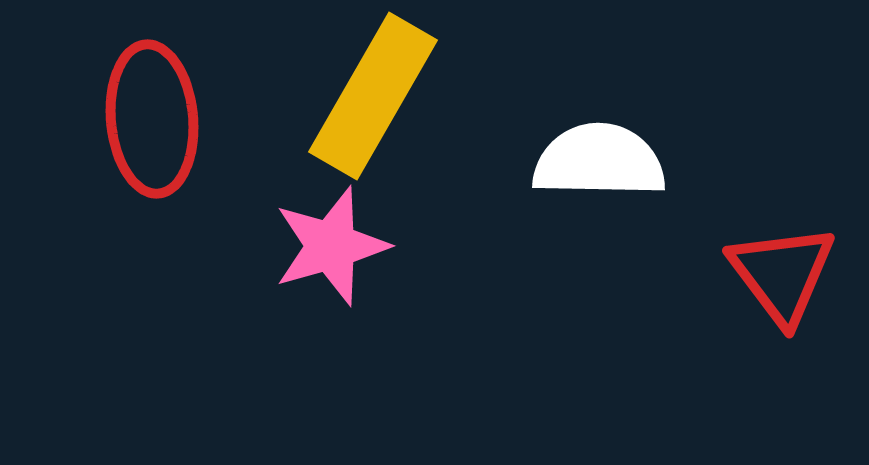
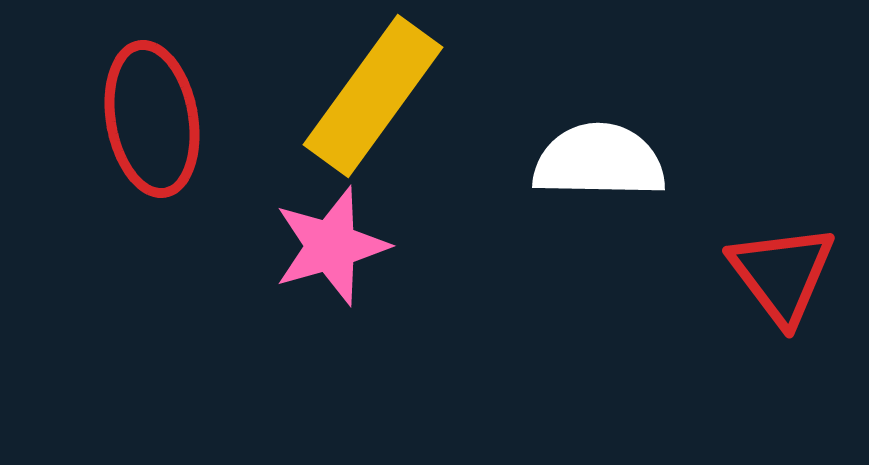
yellow rectangle: rotated 6 degrees clockwise
red ellipse: rotated 5 degrees counterclockwise
